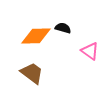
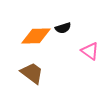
black semicircle: rotated 147 degrees clockwise
